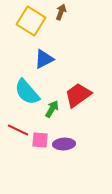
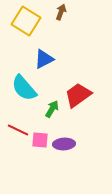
yellow square: moved 5 px left
cyan semicircle: moved 3 px left, 4 px up
